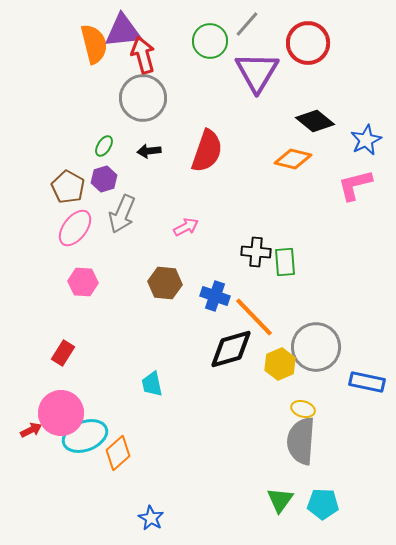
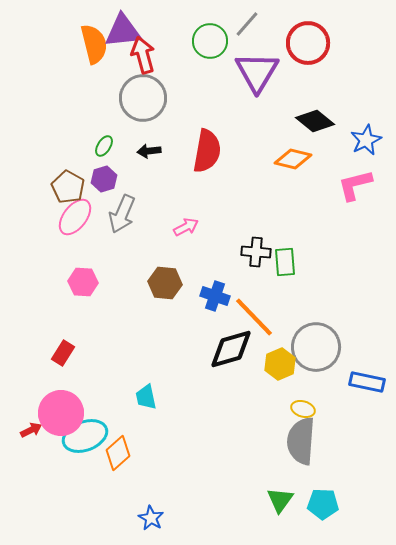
red semicircle at (207, 151): rotated 9 degrees counterclockwise
pink ellipse at (75, 228): moved 11 px up
cyan trapezoid at (152, 384): moved 6 px left, 13 px down
